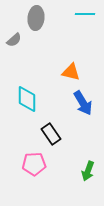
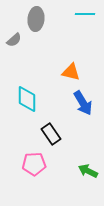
gray ellipse: moved 1 px down
green arrow: rotated 96 degrees clockwise
